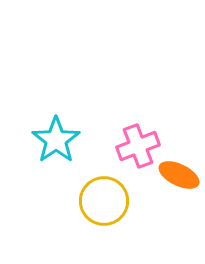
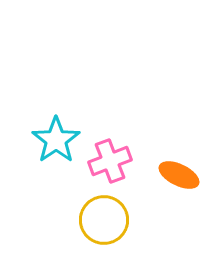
pink cross: moved 28 px left, 15 px down
yellow circle: moved 19 px down
